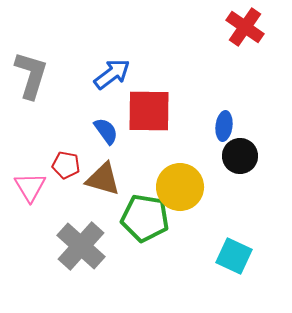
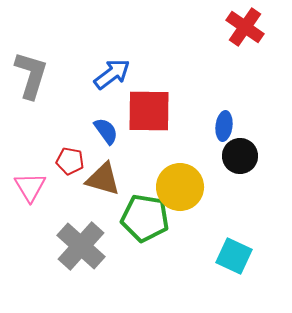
red pentagon: moved 4 px right, 4 px up
